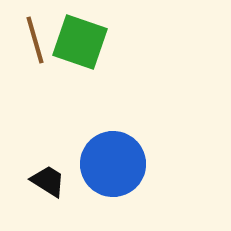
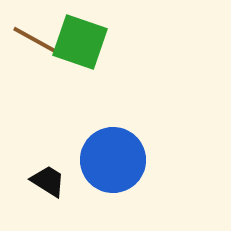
brown line: rotated 45 degrees counterclockwise
blue circle: moved 4 px up
